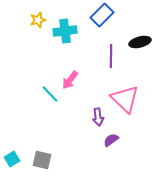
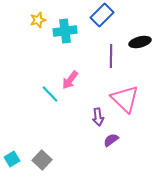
gray square: rotated 30 degrees clockwise
